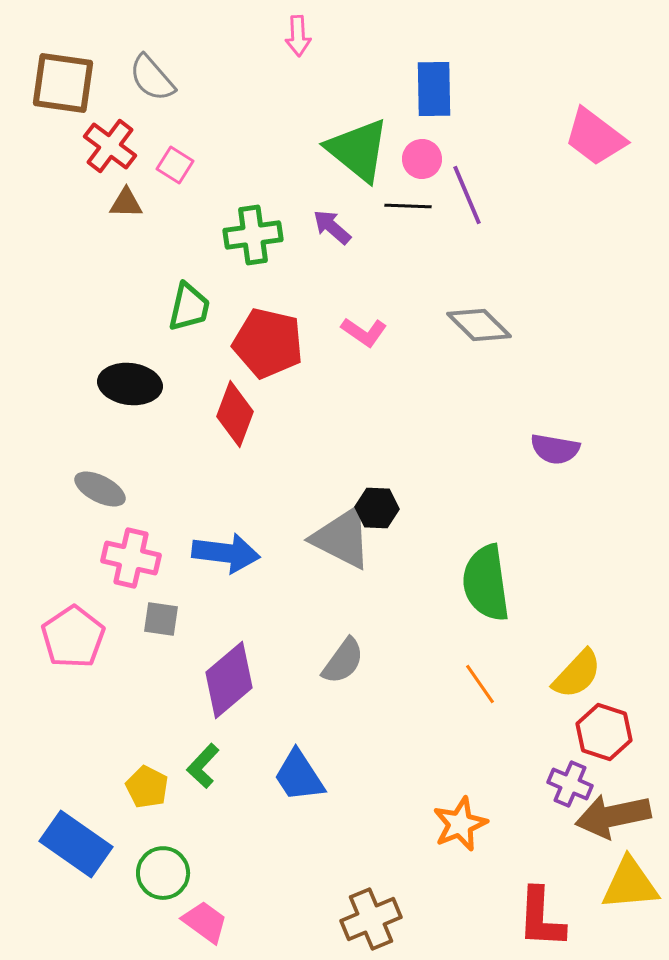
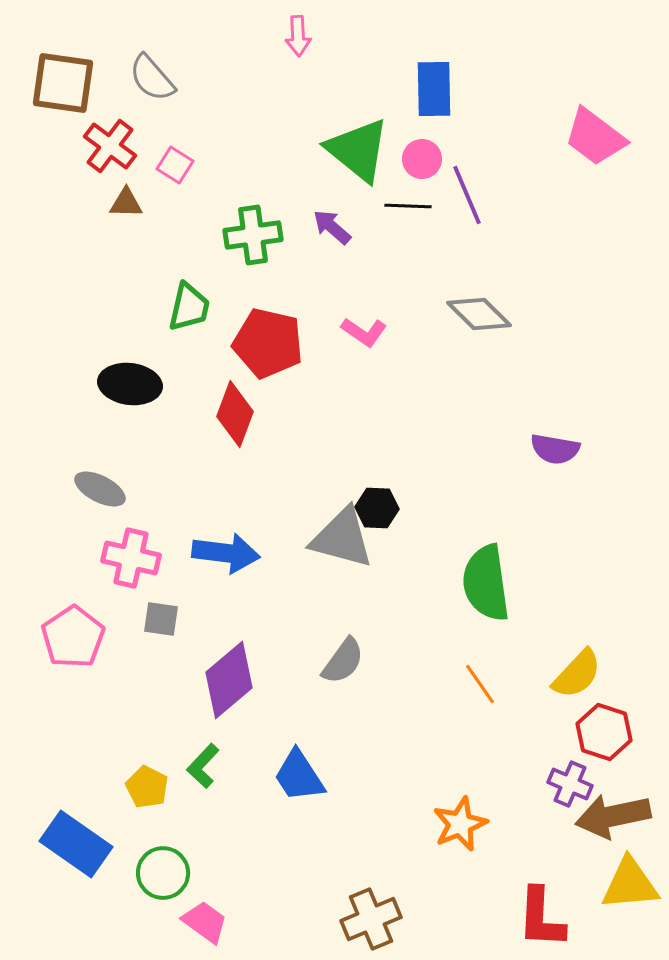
gray diamond at (479, 325): moved 11 px up
gray triangle at (342, 538): rotated 12 degrees counterclockwise
